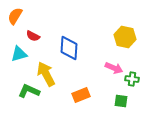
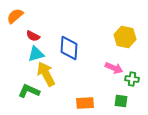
orange semicircle: rotated 18 degrees clockwise
cyan triangle: moved 17 px right
orange rectangle: moved 4 px right, 8 px down; rotated 18 degrees clockwise
